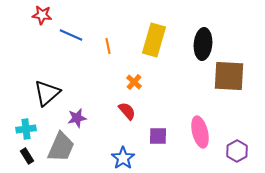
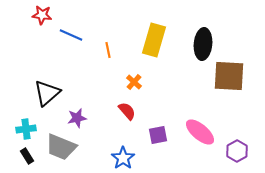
orange line: moved 4 px down
pink ellipse: rotated 36 degrees counterclockwise
purple square: moved 1 px up; rotated 12 degrees counterclockwise
gray trapezoid: rotated 88 degrees clockwise
